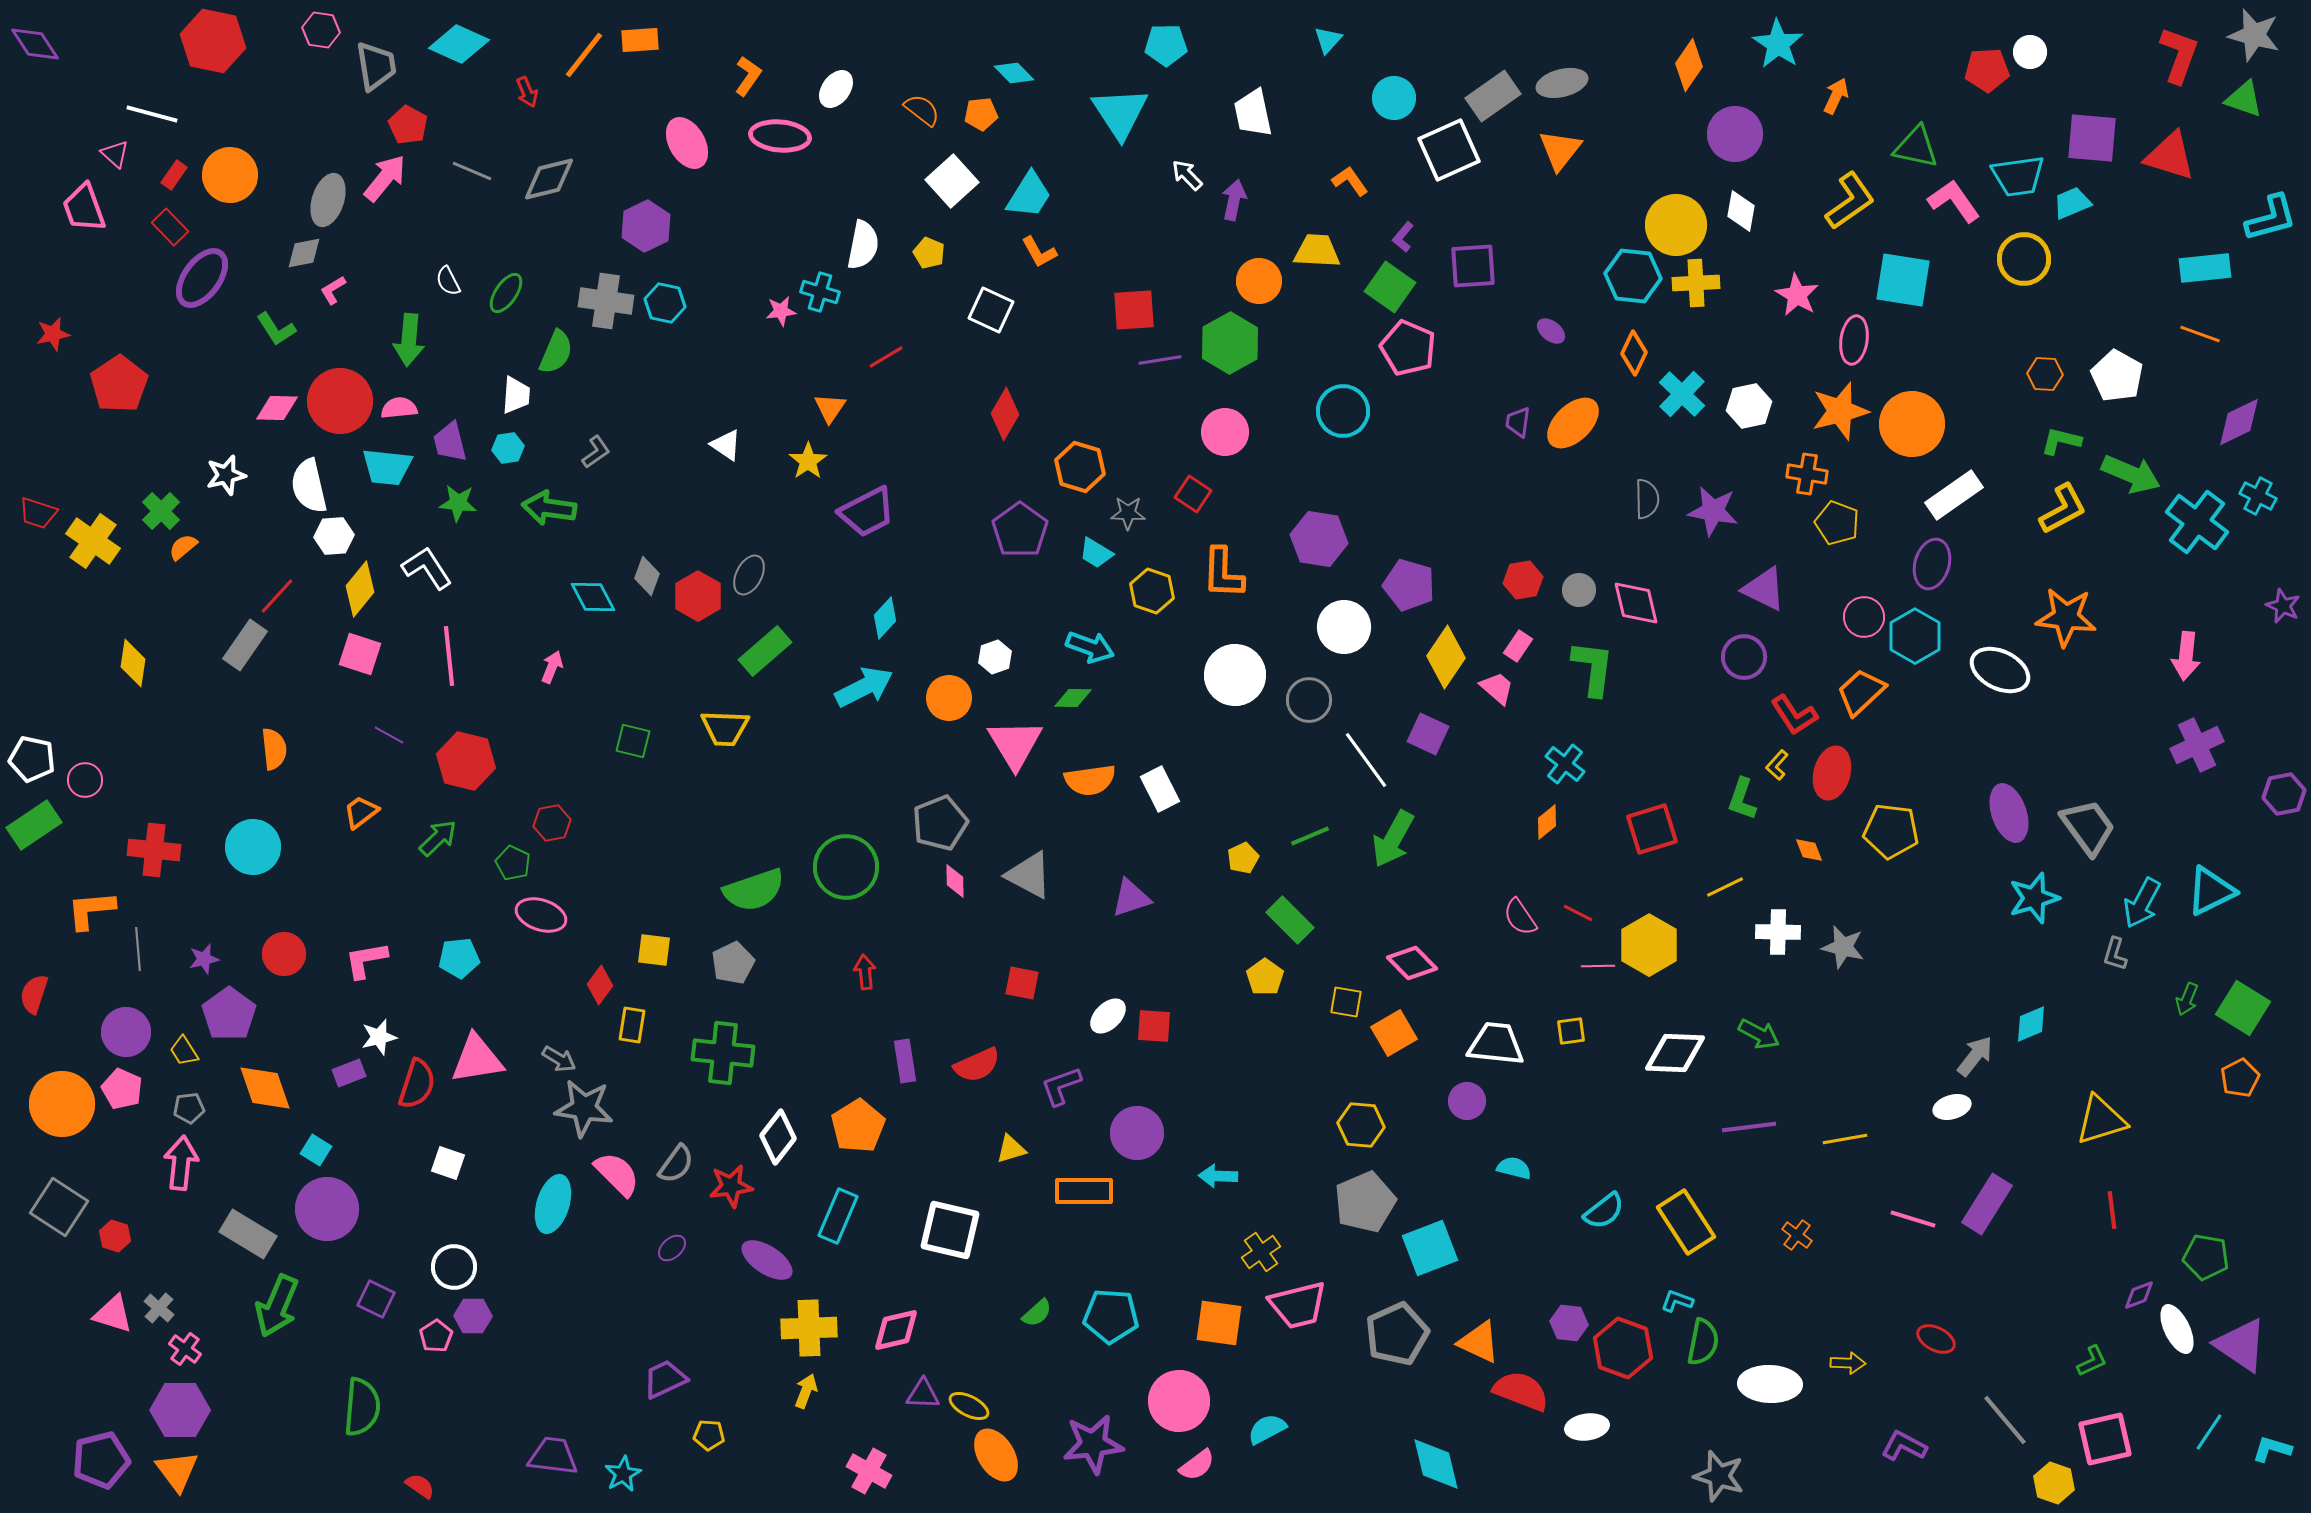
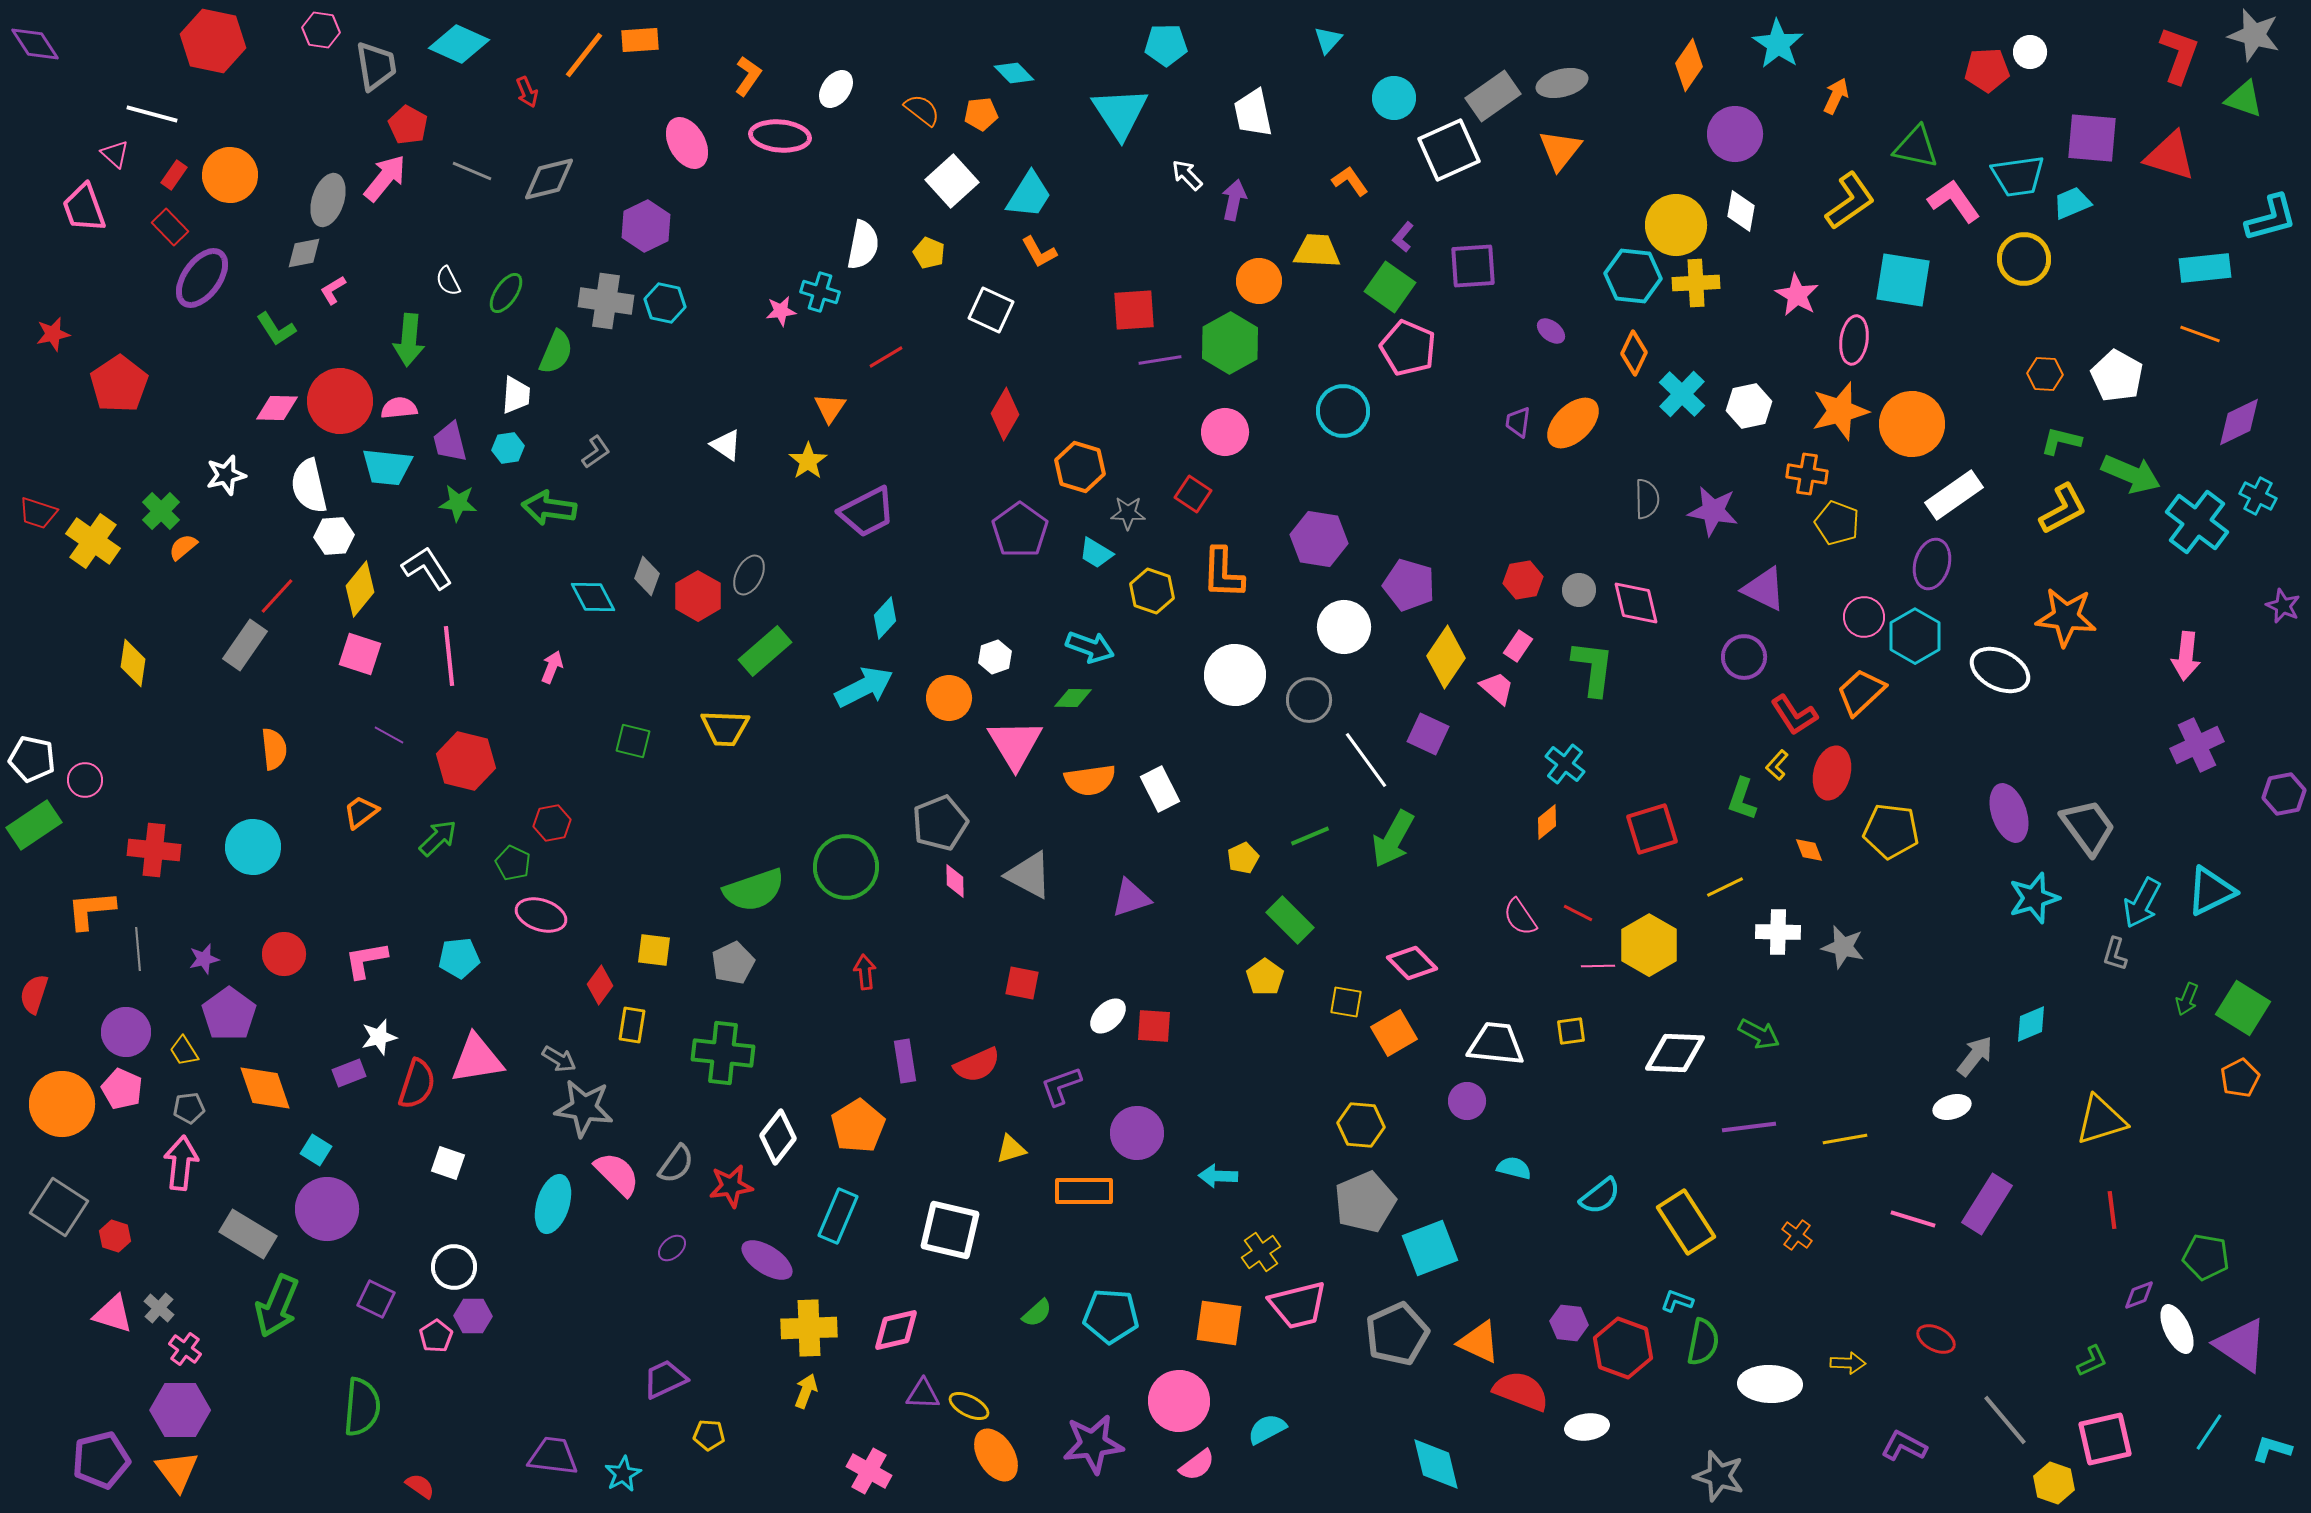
cyan semicircle at (1604, 1211): moved 4 px left, 15 px up
